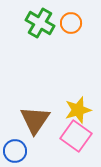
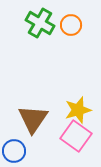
orange circle: moved 2 px down
brown triangle: moved 2 px left, 1 px up
blue circle: moved 1 px left
